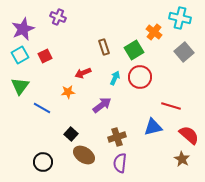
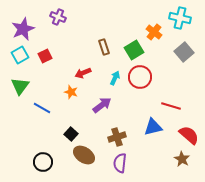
orange star: moved 3 px right; rotated 24 degrees clockwise
